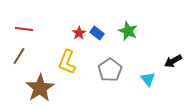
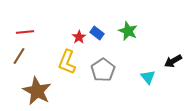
red line: moved 1 px right, 3 px down; rotated 12 degrees counterclockwise
red star: moved 4 px down
gray pentagon: moved 7 px left
cyan triangle: moved 2 px up
brown star: moved 3 px left, 3 px down; rotated 12 degrees counterclockwise
